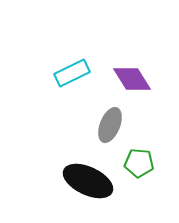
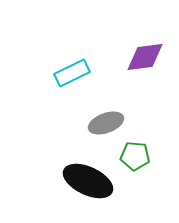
purple diamond: moved 13 px right, 22 px up; rotated 66 degrees counterclockwise
gray ellipse: moved 4 px left, 2 px up; rotated 48 degrees clockwise
green pentagon: moved 4 px left, 7 px up
